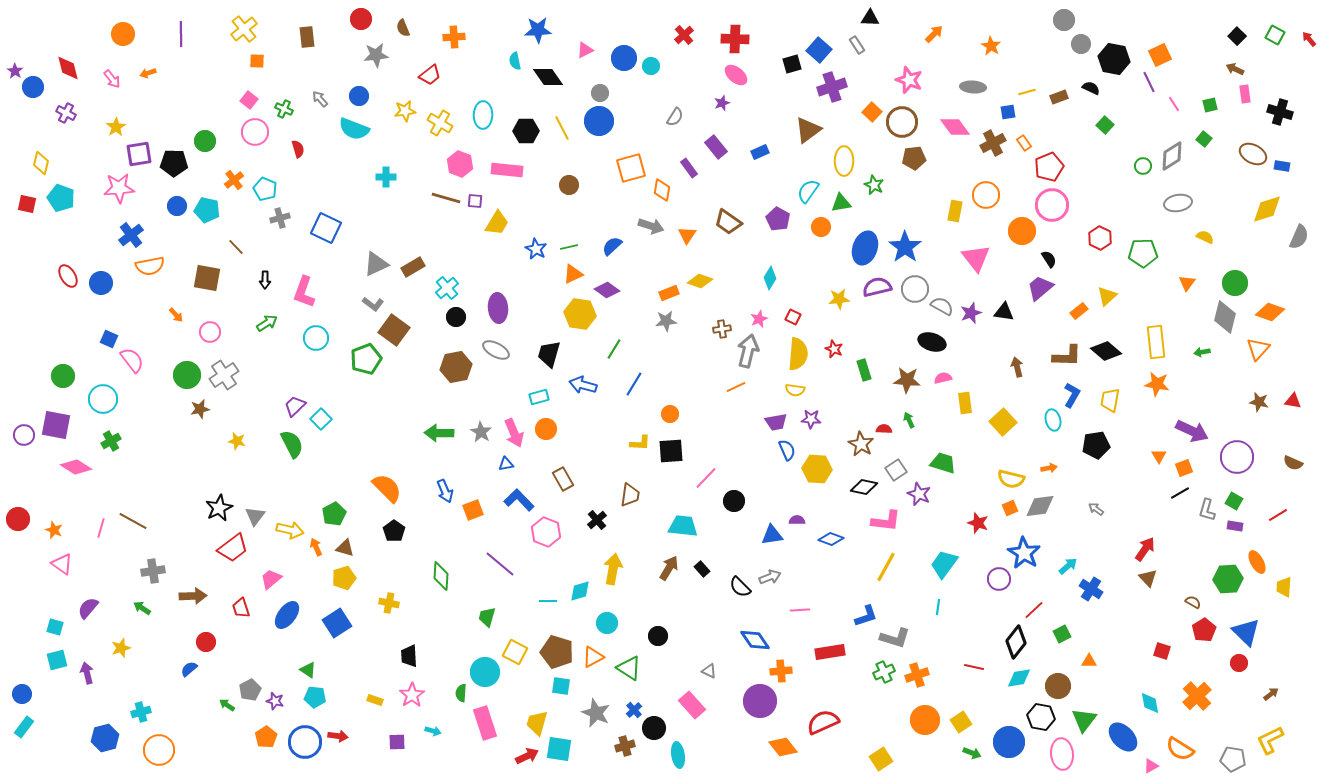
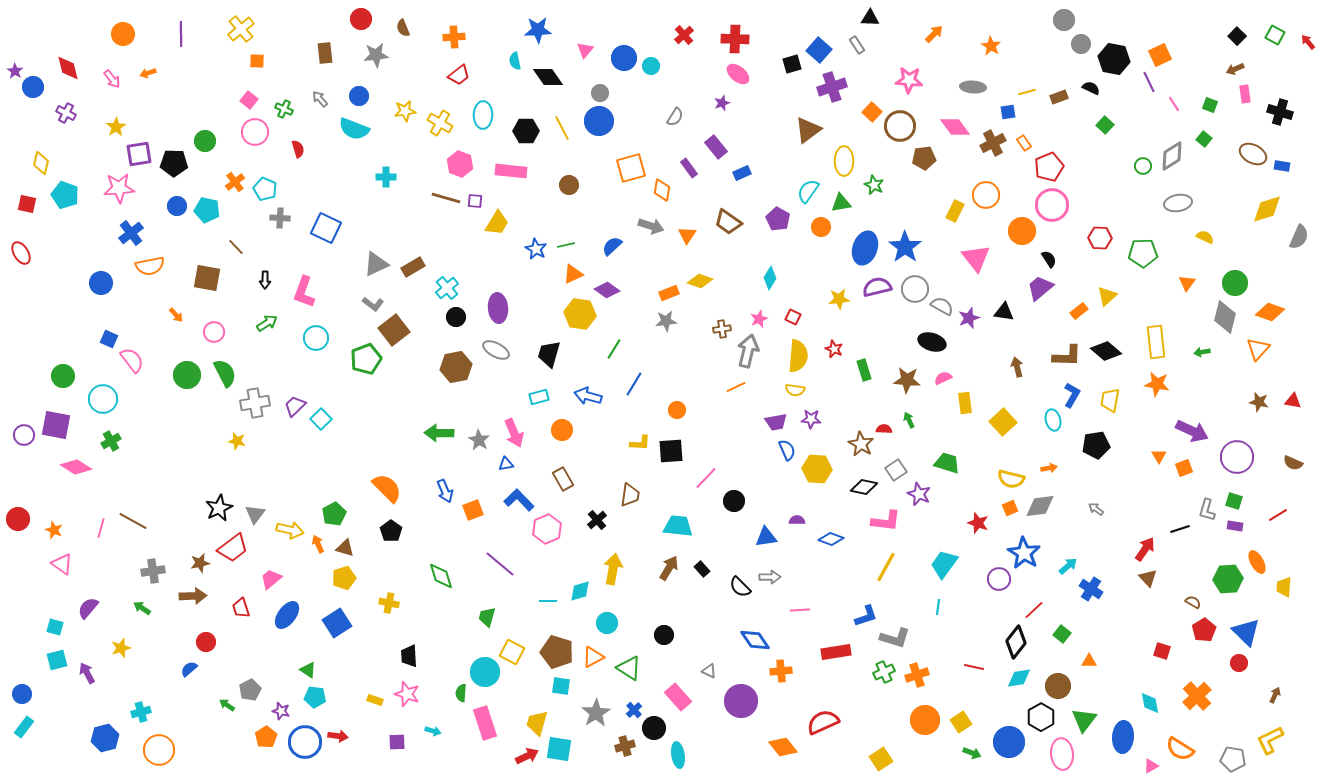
yellow cross at (244, 29): moved 3 px left
brown rectangle at (307, 37): moved 18 px right, 16 px down
red arrow at (1309, 39): moved 1 px left, 3 px down
pink triangle at (585, 50): rotated 24 degrees counterclockwise
brown arrow at (1235, 69): rotated 48 degrees counterclockwise
red trapezoid at (430, 75): moved 29 px right
pink ellipse at (736, 75): moved 2 px right, 1 px up
pink star at (909, 80): rotated 16 degrees counterclockwise
green square at (1210, 105): rotated 35 degrees clockwise
brown circle at (902, 122): moved 2 px left, 4 px down
blue rectangle at (760, 152): moved 18 px left, 21 px down
brown pentagon at (914, 158): moved 10 px right
pink rectangle at (507, 170): moved 4 px right, 1 px down
orange cross at (234, 180): moved 1 px right, 2 px down
cyan pentagon at (61, 198): moved 4 px right, 3 px up
yellow rectangle at (955, 211): rotated 15 degrees clockwise
gray cross at (280, 218): rotated 18 degrees clockwise
blue cross at (131, 235): moved 2 px up
red hexagon at (1100, 238): rotated 25 degrees counterclockwise
green line at (569, 247): moved 3 px left, 2 px up
red ellipse at (68, 276): moved 47 px left, 23 px up
purple star at (971, 313): moved 2 px left, 5 px down
brown square at (394, 330): rotated 16 degrees clockwise
pink circle at (210, 332): moved 4 px right
yellow semicircle at (798, 354): moved 2 px down
gray cross at (224, 375): moved 31 px right, 28 px down; rotated 24 degrees clockwise
pink semicircle at (943, 378): rotated 12 degrees counterclockwise
blue arrow at (583, 385): moved 5 px right, 11 px down
brown star at (200, 409): moved 154 px down
orange circle at (670, 414): moved 7 px right, 4 px up
orange circle at (546, 429): moved 16 px right, 1 px down
gray star at (481, 432): moved 2 px left, 8 px down
green semicircle at (292, 444): moved 67 px left, 71 px up
green trapezoid at (943, 463): moved 4 px right
black line at (1180, 493): moved 36 px down; rotated 12 degrees clockwise
green square at (1234, 501): rotated 12 degrees counterclockwise
gray triangle at (255, 516): moved 2 px up
cyan trapezoid at (683, 526): moved 5 px left
black pentagon at (394, 531): moved 3 px left
pink hexagon at (546, 532): moved 1 px right, 3 px up; rotated 16 degrees clockwise
blue triangle at (772, 535): moved 6 px left, 2 px down
orange arrow at (316, 547): moved 2 px right, 3 px up
green diamond at (441, 576): rotated 20 degrees counterclockwise
gray arrow at (770, 577): rotated 20 degrees clockwise
green square at (1062, 634): rotated 24 degrees counterclockwise
black circle at (658, 636): moved 6 px right, 1 px up
yellow square at (515, 652): moved 3 px left
red rectangle at (830, 652): moved 6 px right
purple arrow at (87, 673): rotated 15 degrees counterclockwise
brown arrow at (1271, 694): moved 4 px right, 1 px down; rotated 28 degrees counterclockwise
pink star at (412, 695): moved 5 px left, 1 px up; rotated 20 degrees counterclockwise
purple star at (275, 701): moved 6 px right, 10 px down
purple circle at (760, 701): moved 19 px left
pink rectangle at (692, 705): moved 14 px left, 8 px up
gray star at (596, 713): rotated 16 degrees clockwise
black hexagon at (1041, 717): rotated 20 degrees clockwise
blue ellipse at (1123, 737): rotated 48 degrees clockwise
